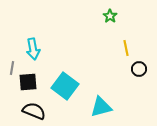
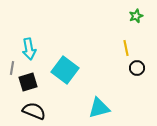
green star: moved 26 px right; rotated 16 degrees clockwise
cyan arrow: moved 4 px left
black circle: moved 2 px left, 1 px up
black square: rotated 12 degrees counterclockwise
cyan square: moved 16 px up
cyan triangle: moved 2 px left, 1 px down
